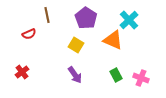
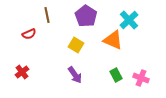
purple pentagon: moved 2 px up
